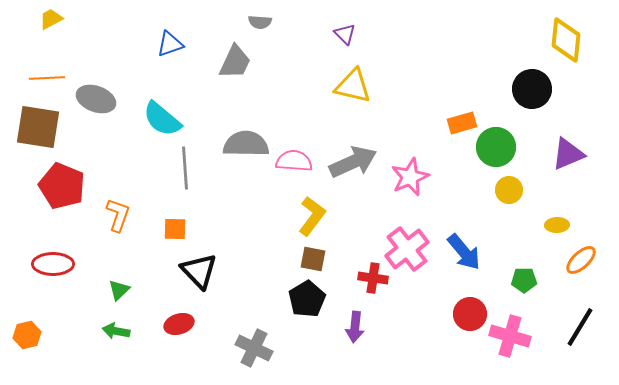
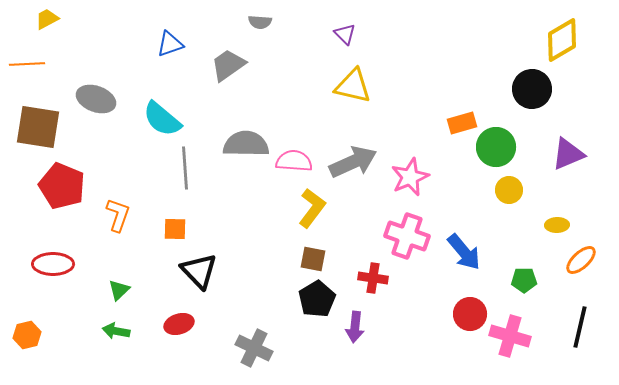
yellow trapezoid at (51, 19): moved 4 px left
yellow diamond at (566, 40): moved 4 px left; rotated 54 degrees clockwise
gray trapezoid at (235, 62): moved 7 px left, 3 px down; rotated 150 degrees counterclockwise
orange line at (47, 78): moved 20 px left, 14 px up
yellow L-shape at (312, 216): moved 8 px up
pink cross at (407, 249): moved 13 px up; rotated 33 degrees counterclockwise
black pentagon at (307, 299): moved 10 px right
black line at (580, 327): rotated 18 degrees counterclockwise
